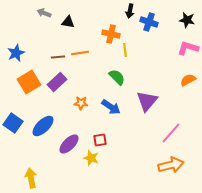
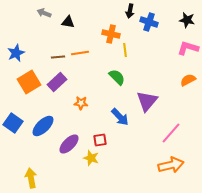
blue arrow: moved 9 px right, 10 px down; rotated 12 degrees clockwise
